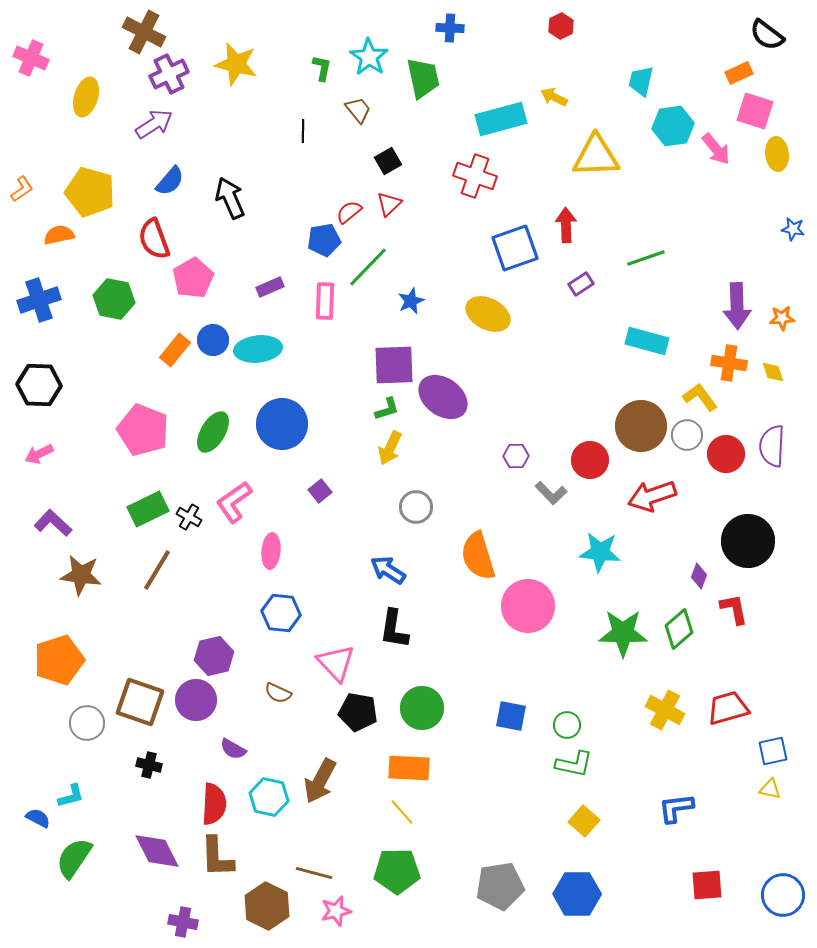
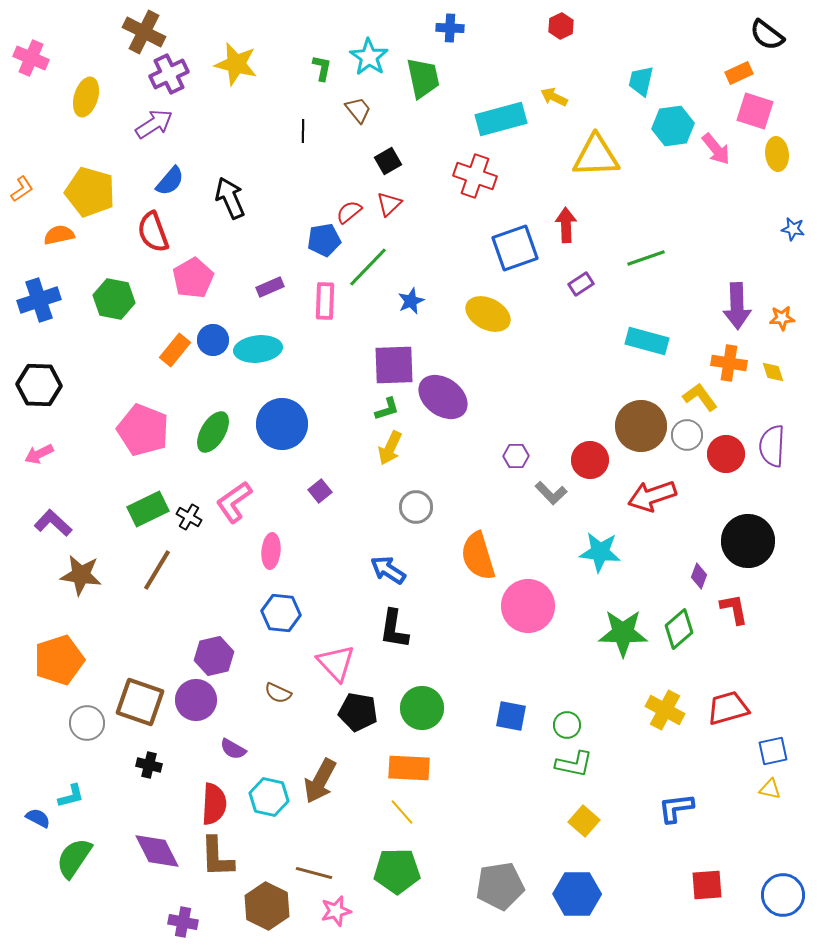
red semicircle at (154, 239): moved 1 px left, 7 px up
